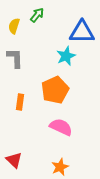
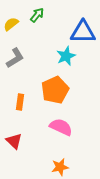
yellow semicircle: moved 3 px left, 2 px up; rotated 35 degrees clockwise
blue triangle: moved 1 px right
gray L-shape: rotated 60 degrees clockwise
red triangle: moved 19 px up
orange star: rotated 12 degrees clockwise
